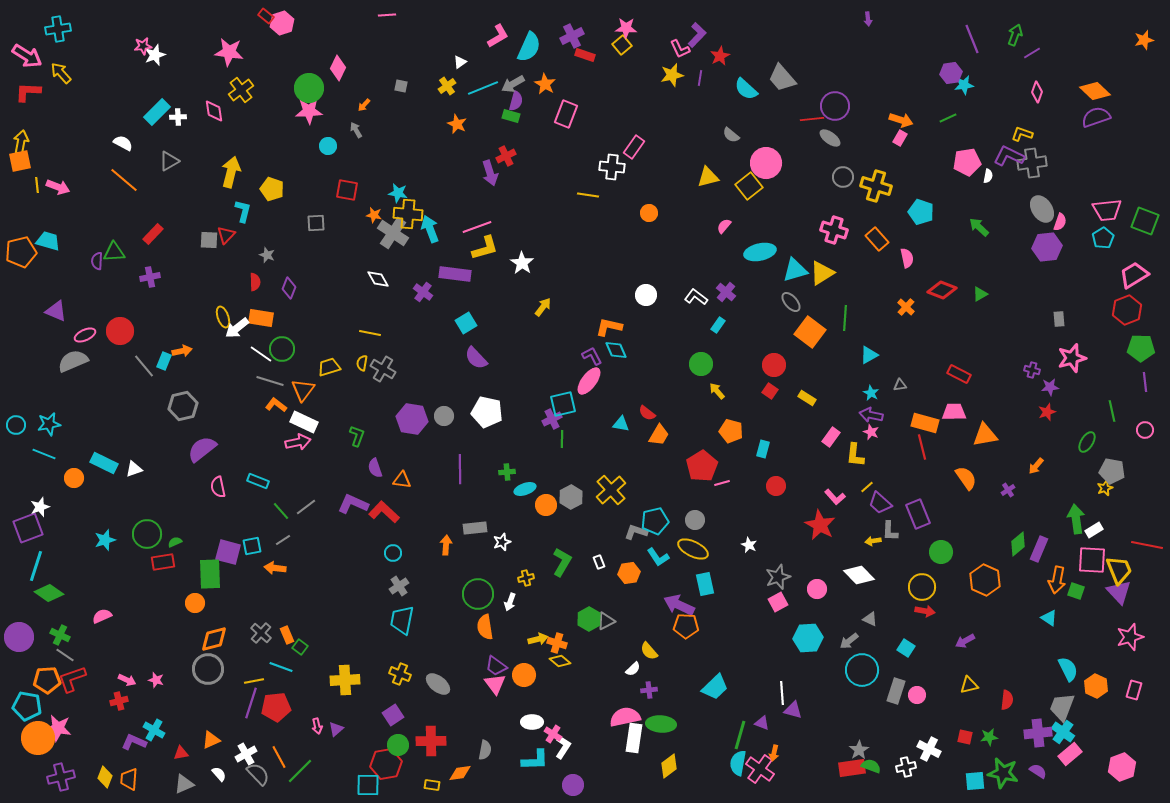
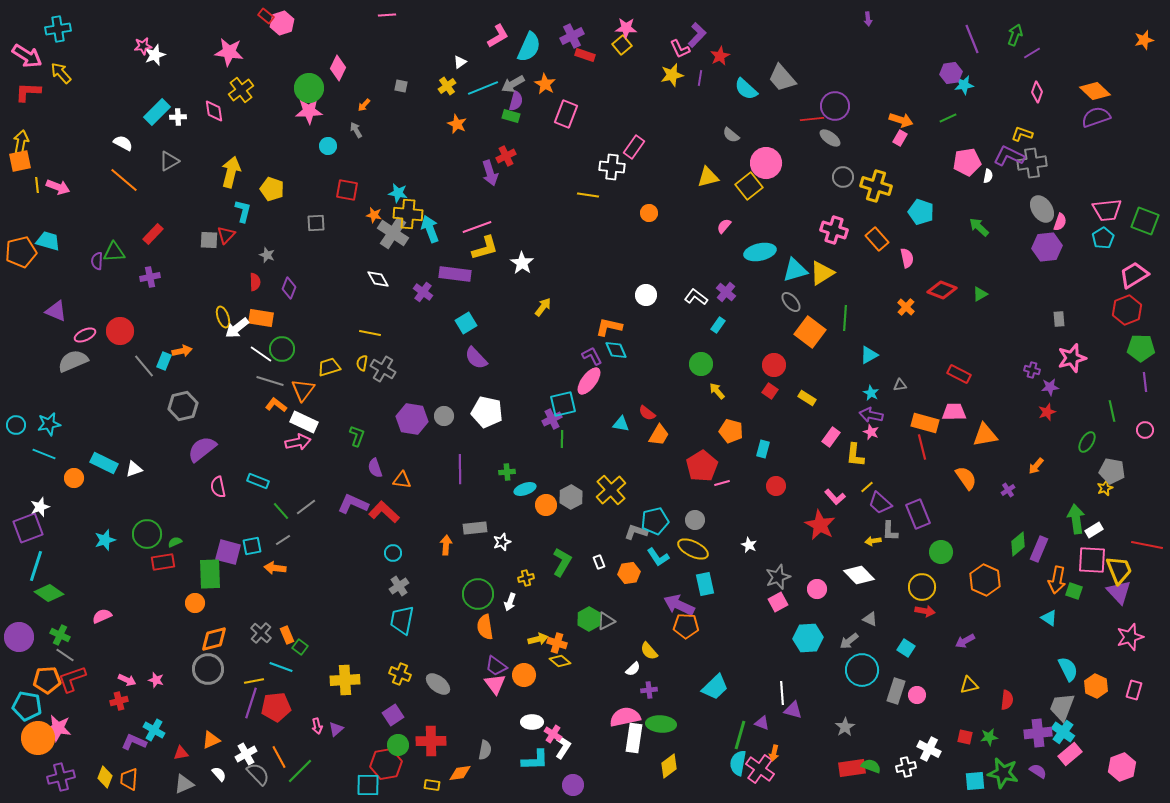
green square at (1076, 591): moved 2 px left
gray star at (859, 750): moved 14 px left, 23 px up
